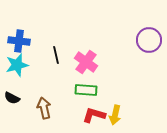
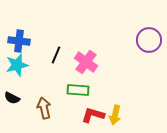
black line: rotated 36 degrees clockwise
green rectangle: moved 8 px left
red L-shape: moved 1 px left
